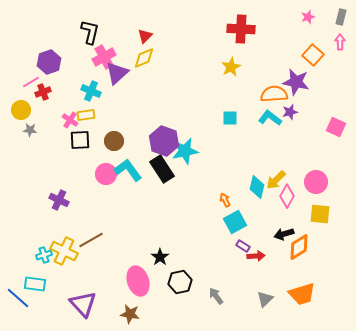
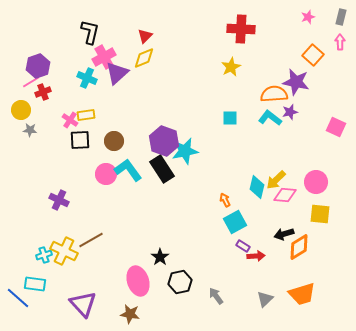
purple hexagon at (49, 62): moved 11 px left, 4 px down
cyan cross at (91, 91): moved 4 px left, 13 px up
pink diamond at (287, 196): moved 2 px left, 1 px up; rotated 65 degrees clockwise
